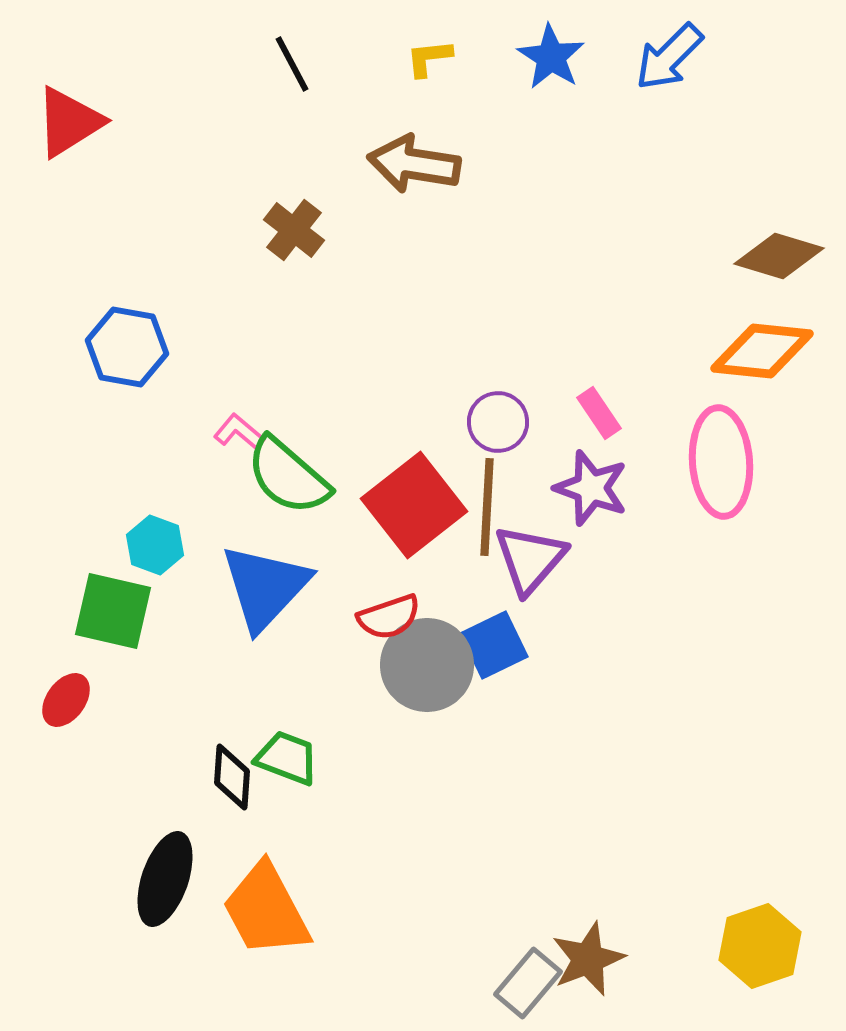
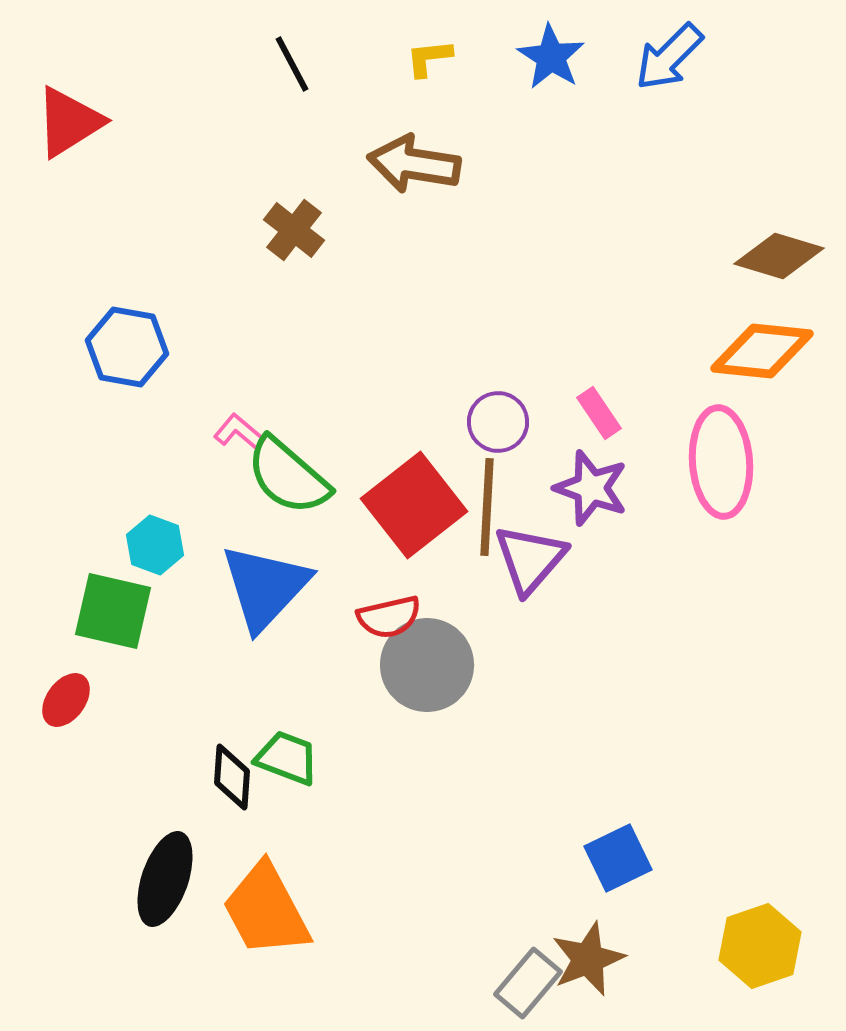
red semicircle: rotated 6 degrees clockwise
blue square: moved 124 px right, 213 px down
